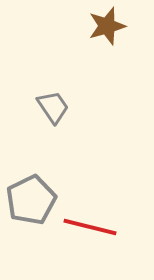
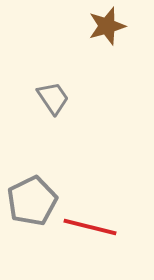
gray trapezoid: moved 9 px up
gray pentagon: moved 1 px right, 1 px down
